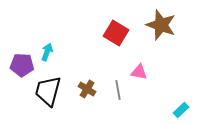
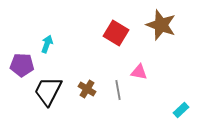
cyan arrow: moved 8 px up
black trapezoid: rotated 12 degrees clockwise
